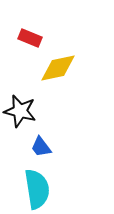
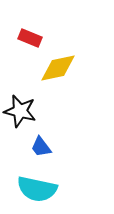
cyan semicircle: rotated 111 degrees clockwise
